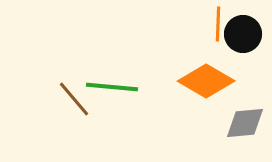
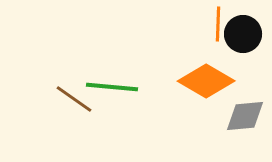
brown line: rotated 15 degrees counterclockwise
gray diamond: moved 7 px up
